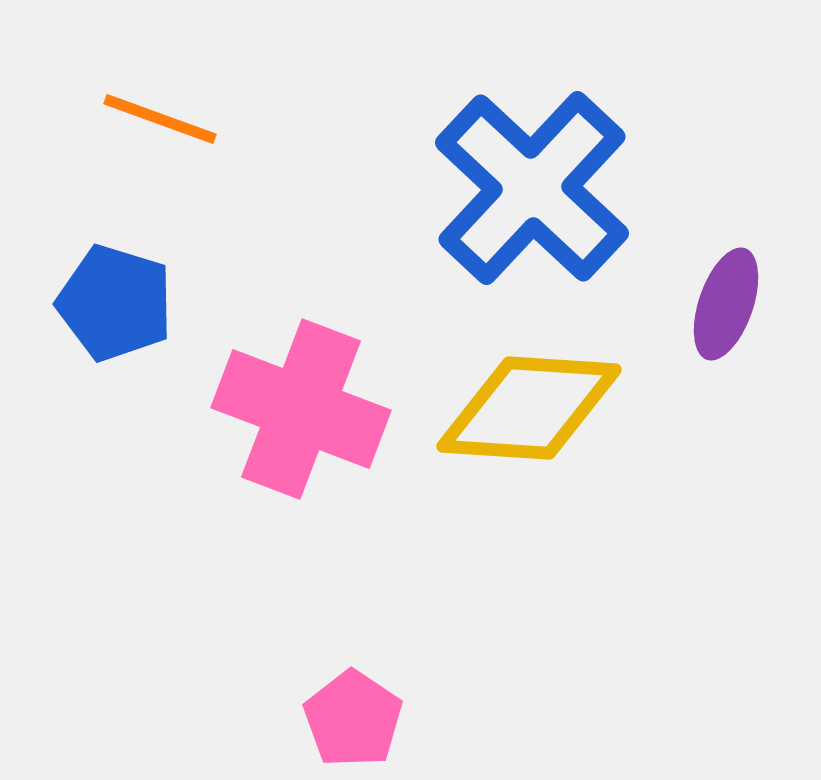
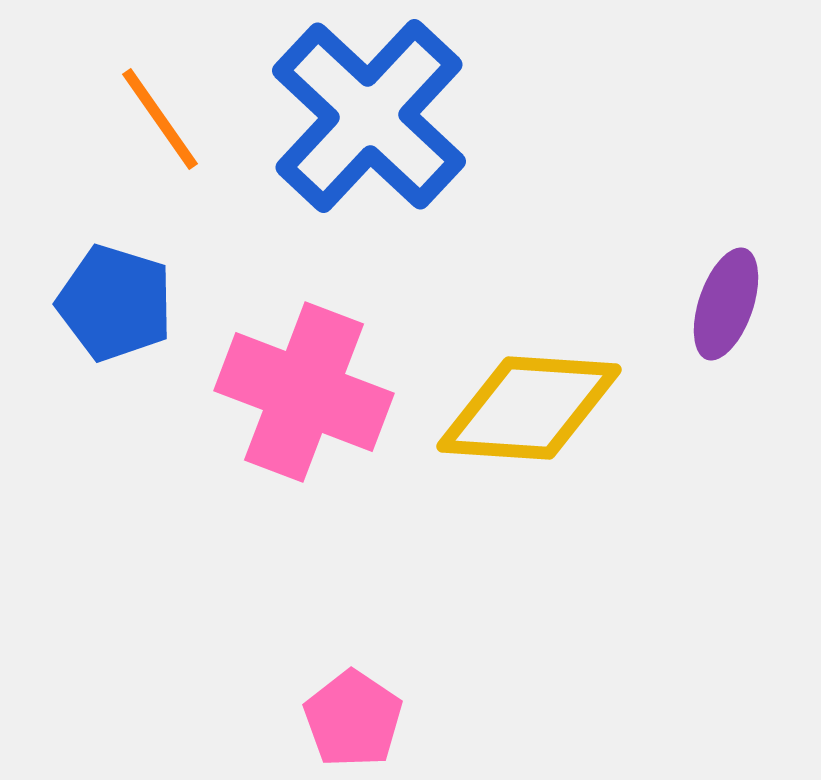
orange line: rotated 35 degrees clockwise
blue cross: moved 163 px left, 72 px up
pink cross: moved 3 px right, 17 px up
